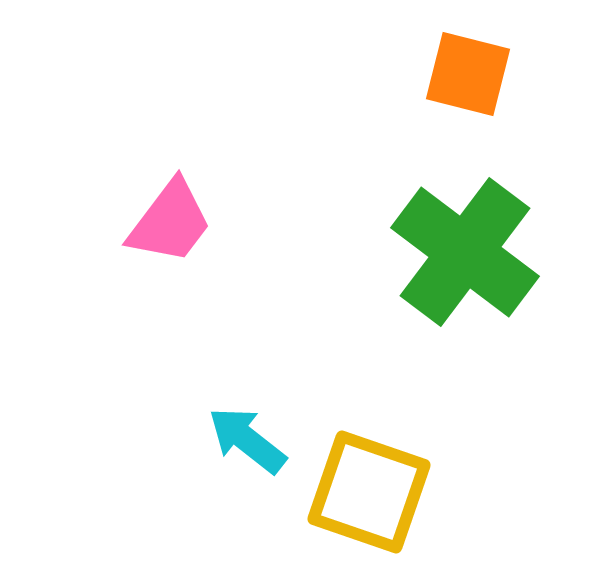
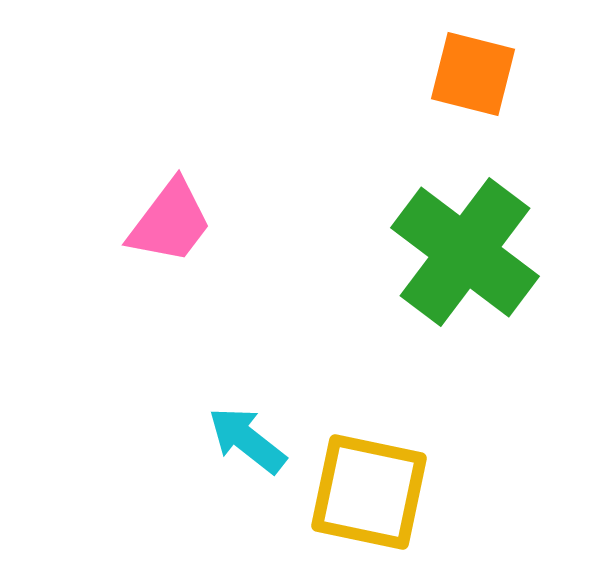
orange square: moved 5 px right
yellow square: rotated 7 degrees counterclockwise
